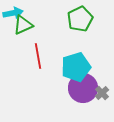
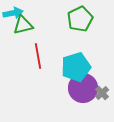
green triangle: rotated 10 degrees clockwise
